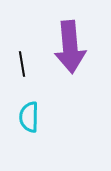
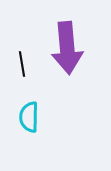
purple arrow: moved 3 px left, 1 px down
